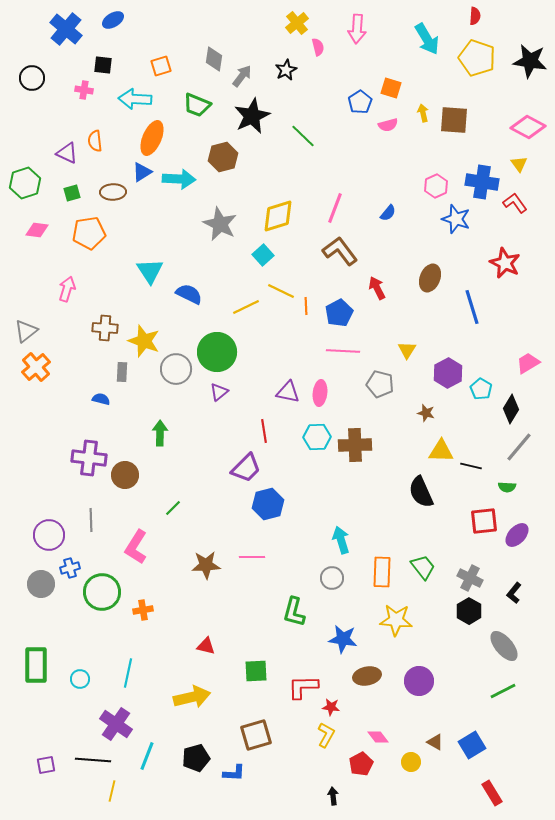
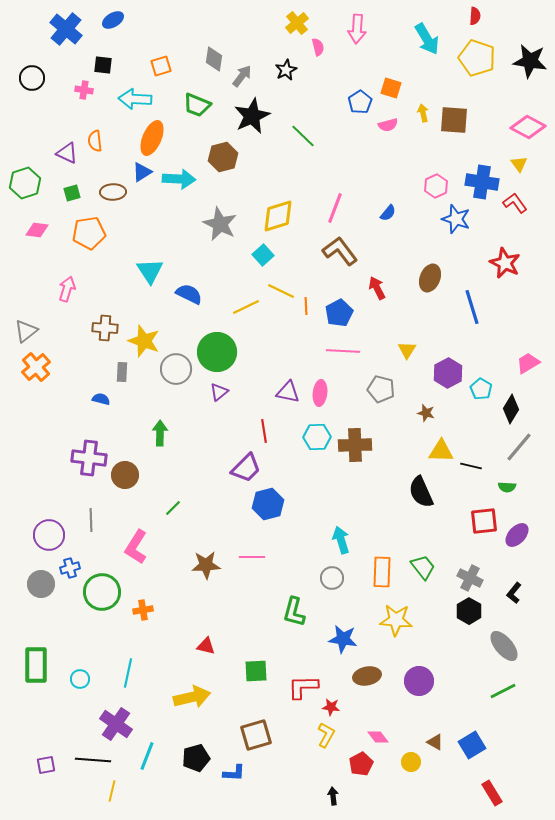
gray pentagon at (380, 384): moved 1 px right, 5 px down
